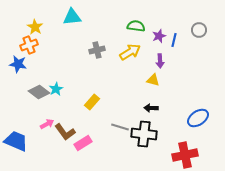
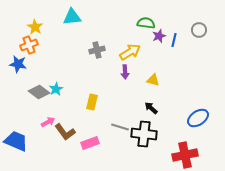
green semicircle: moved 10 px right, 3 px up
purple arrow: moved 35 px left, 11 px down
yellow rectangle: rotated 28 degrees counterclockwise
black arrow: rotated 40 degrees clockwise
pink arrow: moved 1 px right, 2 px up
pink rectangle: moved 7 px right; rotated 12 degrees clockwise
